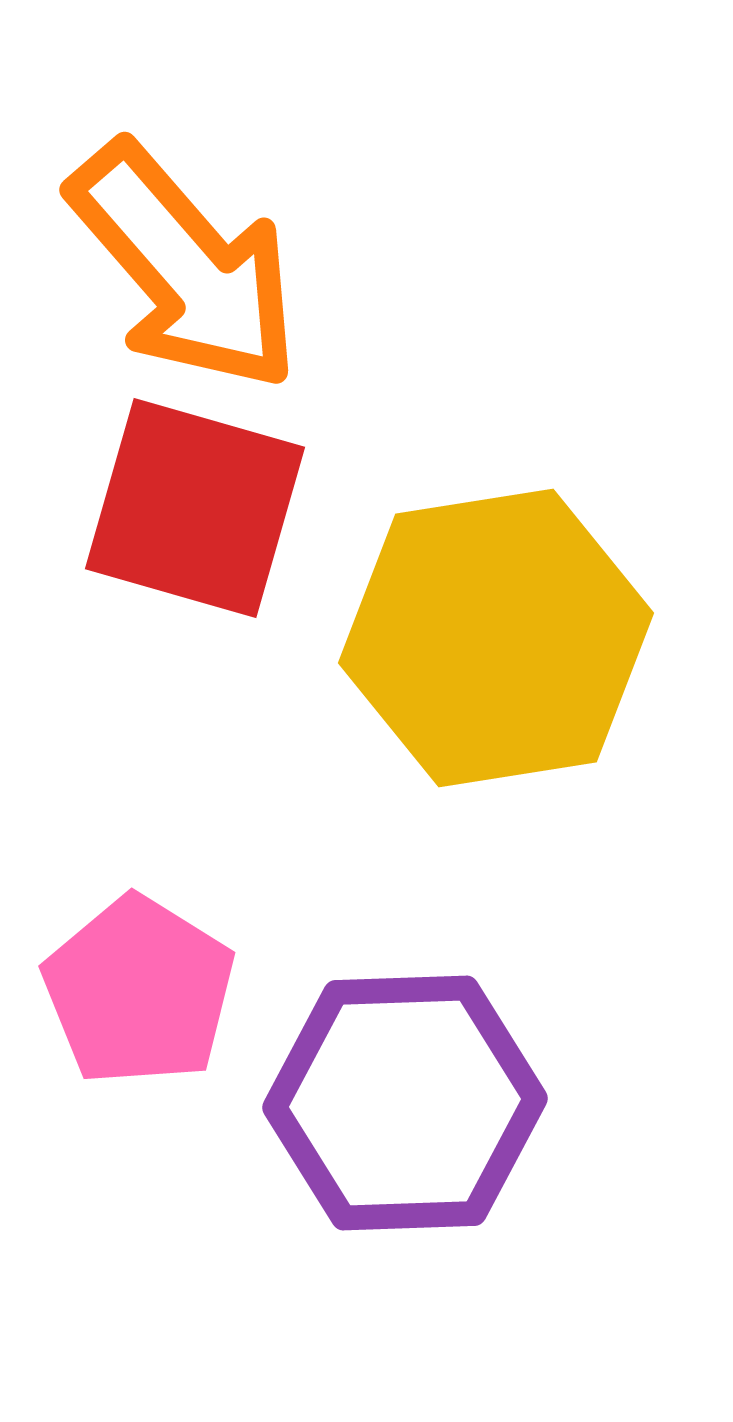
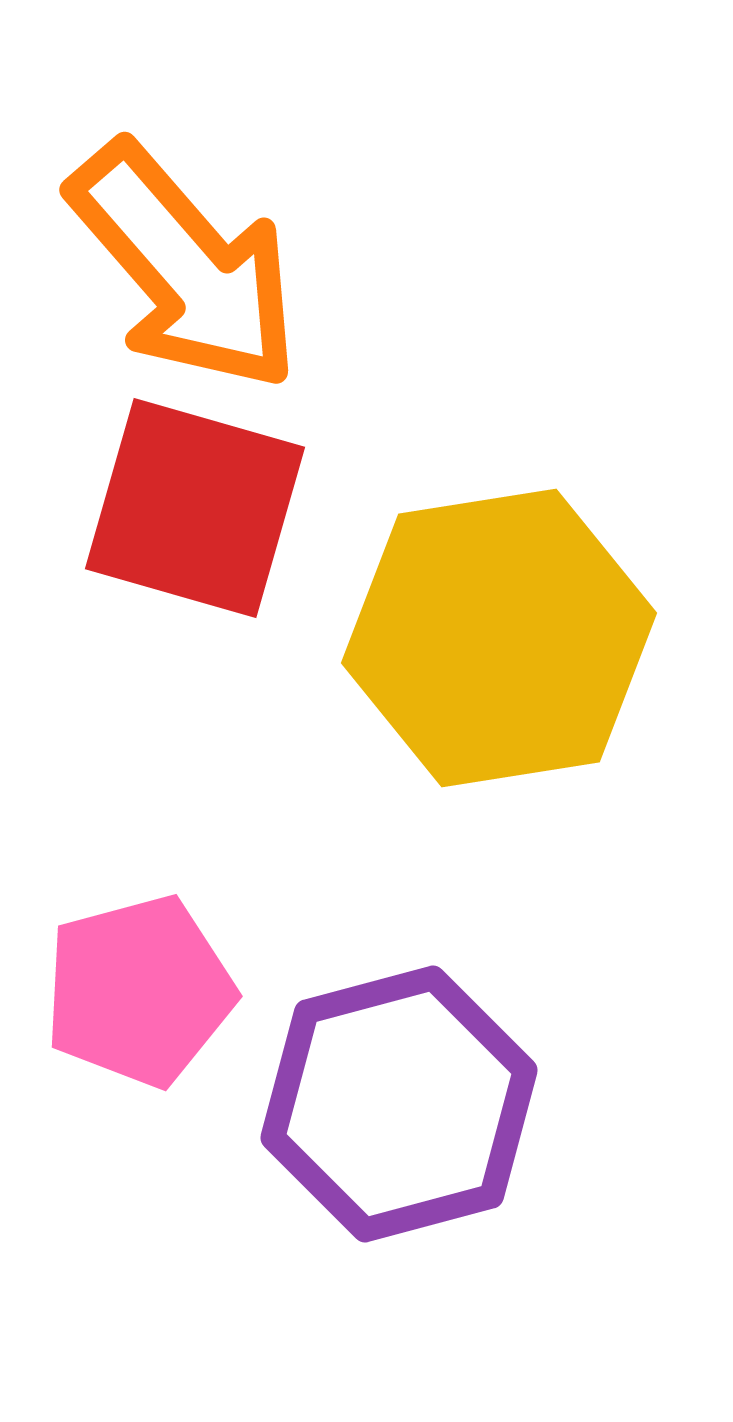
yellow hexagon: moved 3 px right
pink pentagon: rotated 25 degrees clockwise
purple hexagon: moved 6 px left, 1 px down; rotated 13 degrees counterclockwise
